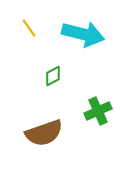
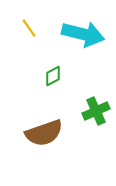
green cross: moved 2 px left
